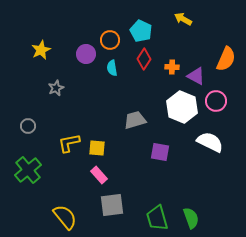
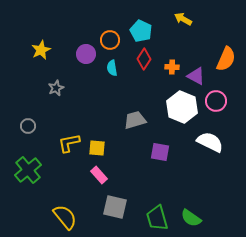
gray square: moved 3 px right, 2 px down; rotated 20 degrees clockwise
green semicircle: rotated 145 degrees clockwise
